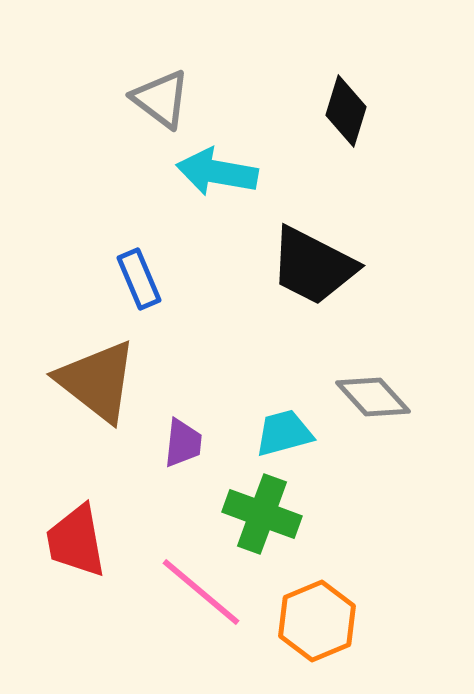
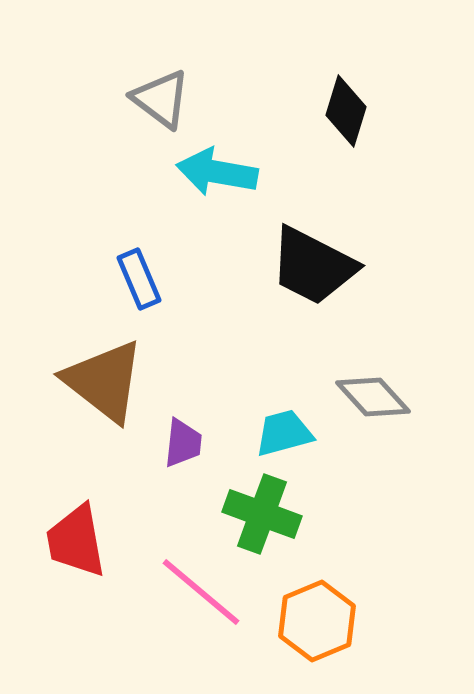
brown triangle: moved 7 px right
